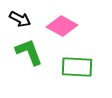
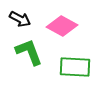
green rectangle: moved 2 px left
